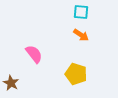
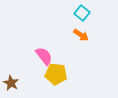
cyan square: moved 1 px right, 1 px down; rotated 35 degrees clockwise
pink semicircle: moved 10 px right, 2 px down
yellow pentagon: moved 20 px left; rotated 10 degrees counterclockwise
